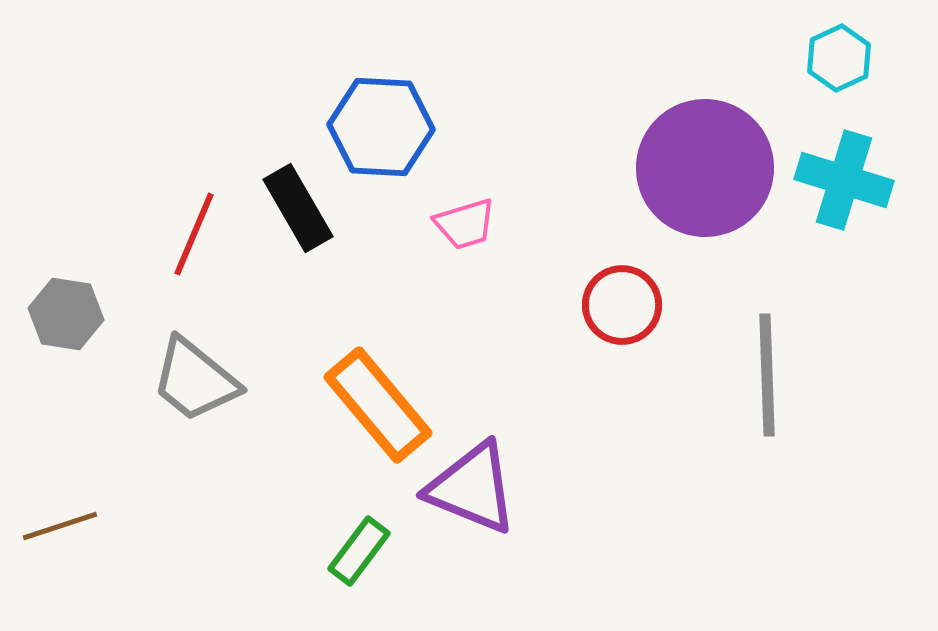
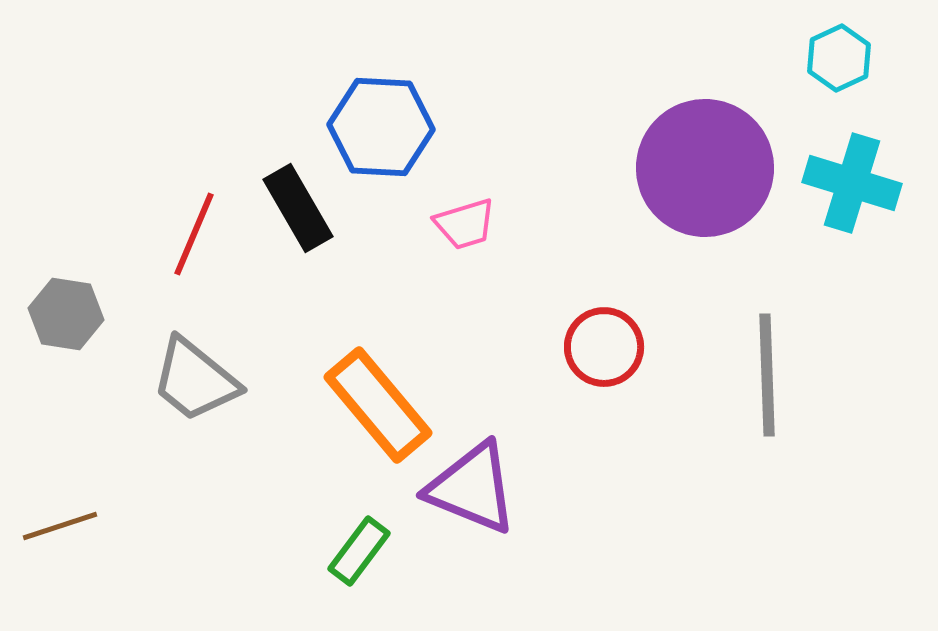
cyan cross: moved 8 px right, 3 px down
red circle: moved 18 px left, 42 px down
